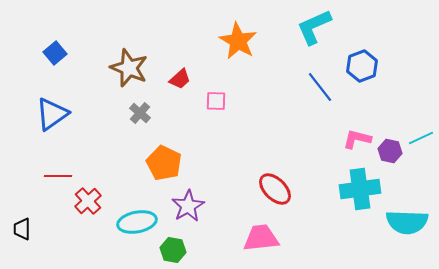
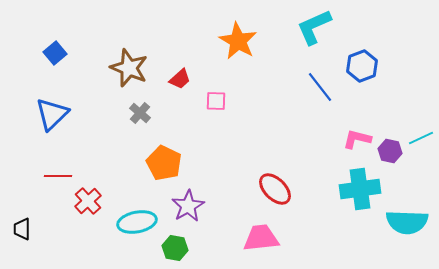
blue triangle: rotated 9 degrees counterclockwise
green hexagon: moved 2 px right, 2 px up
